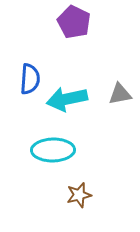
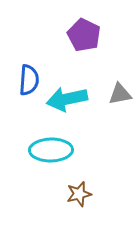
purple pentagon: moved 10 px right, 13 px down
blue semicircle: moved 1 px left, 1 px down
cyan ellipse: moved 2 px left
brown star: moved 1 px up
